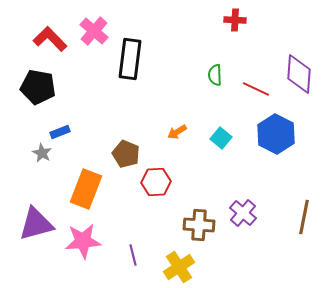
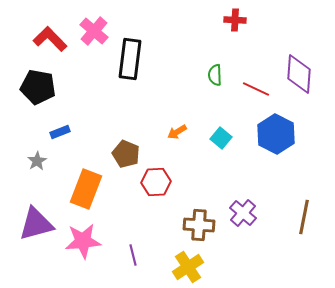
gray star: moved 5 px left, 8 px down; rotated 12 degrees clockwise
yellow cross: moved 9 px right
